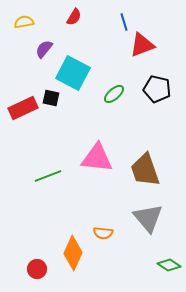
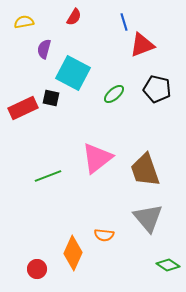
purple semicircle: rotated 24 degrees counterclockwise
pink triangle: rotated 44 degrees counterclockwise
orange semicircle: moved 1 px right, 2 px down
green diamond: moved 1 px left
